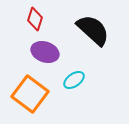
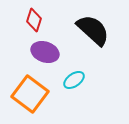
red diamond: moved 1 px left, 1 px down
